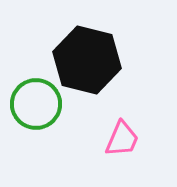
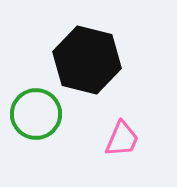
green circle: moved 10 px down
